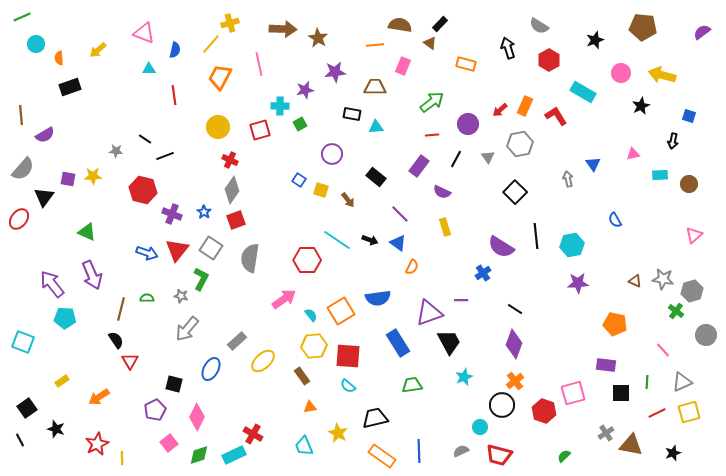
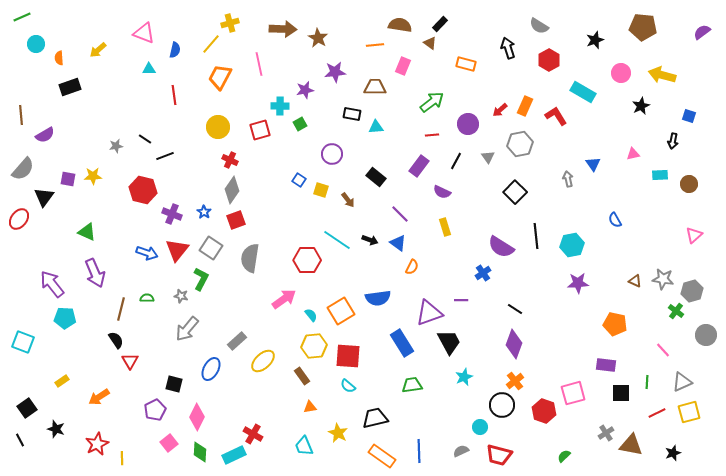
gray star at (116, 151): moved 5 px up; rotated 16 degrees counterclockwise
black line at (456, 159): moved 2 px down
purple arrow at (92, 275): moved 3 px right, 2 px up
blue rectangle at (398, 343): moved 4 px right
green diamond at (199, 455): moved 1 px right, 3 px up; rotated 70 degrees counterclockwise
